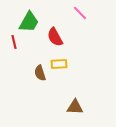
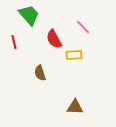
pink line: moved 3 px right, 14 px down
green trapezoid: moved 7 px up; rotated 70 degrees counterclockwise
red semicircle: moved 1 px left, 2 px down
yellow rectangle: moved 15 px right, 9 px up
